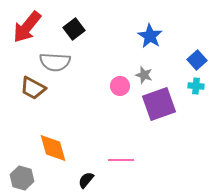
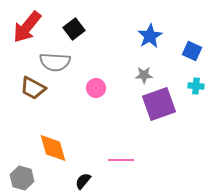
blue star: rotated 10 degrees clockwise
blue square: moved 5 px left, 9 px up; rotated 24 degrees counterclockwise
gray star: rotated 18 degrees counterclockwise
pink circle: moved 24 px left, 2 px down
black semicircle: moved 3 px left, 1 px down
